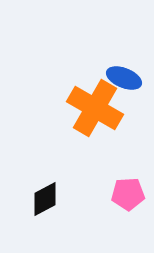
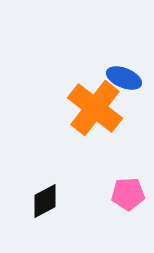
orange cross: rotated 8 degrees clockwise
black diamond: moved 2 px down
